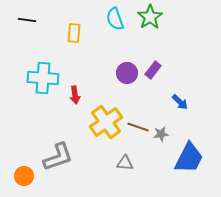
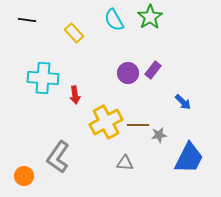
cyan semicircle: moved 1 px left, 1 px down; rotated 10 degrees counterclockwise
yellow rectangle: rotated 48 degrees counterclockwise
purple circle: moved 1 px right
blue arrow: moved 3 px right
yellow cross: rotated 8 degrees clockwise
brown line: moved 2 px up; rotated 20 degrees counterclockwise
gray star: moved 2 px left, 1 px down
gray L-shape: rotated 144 degrees clockwise
